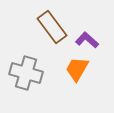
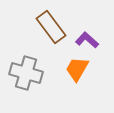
brown rectangle: moved 1 px left
